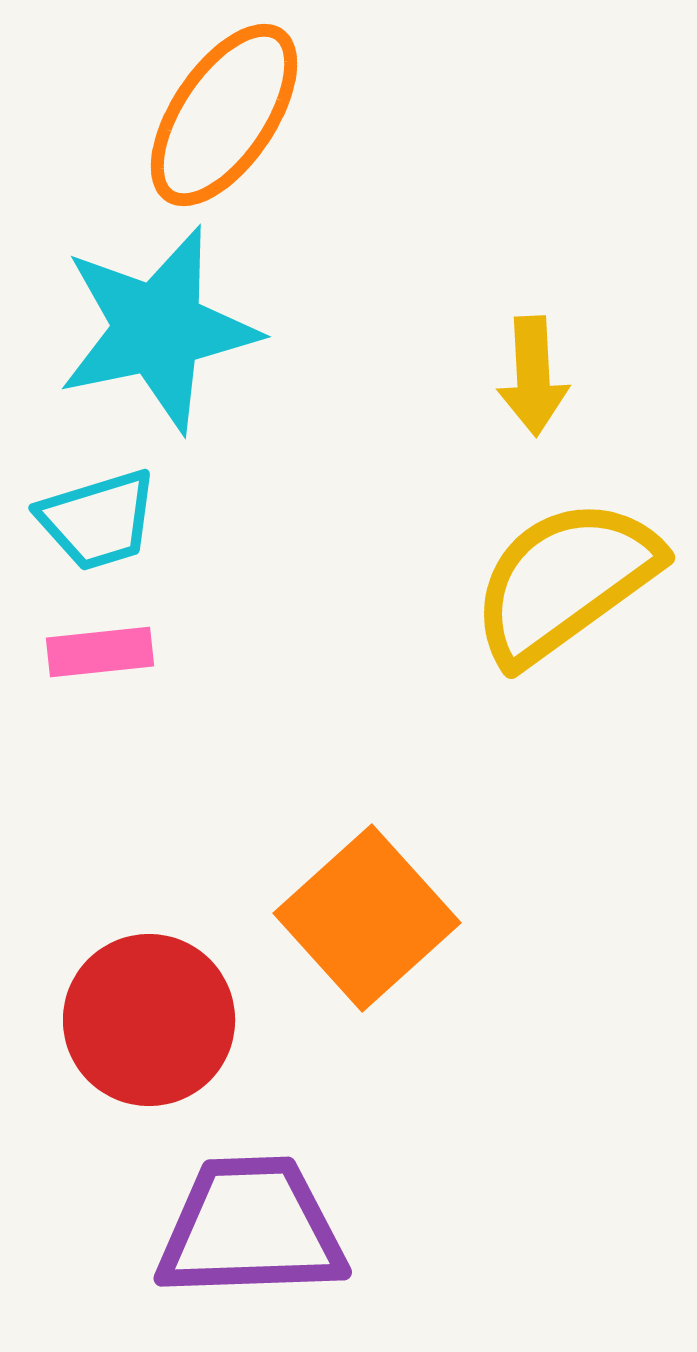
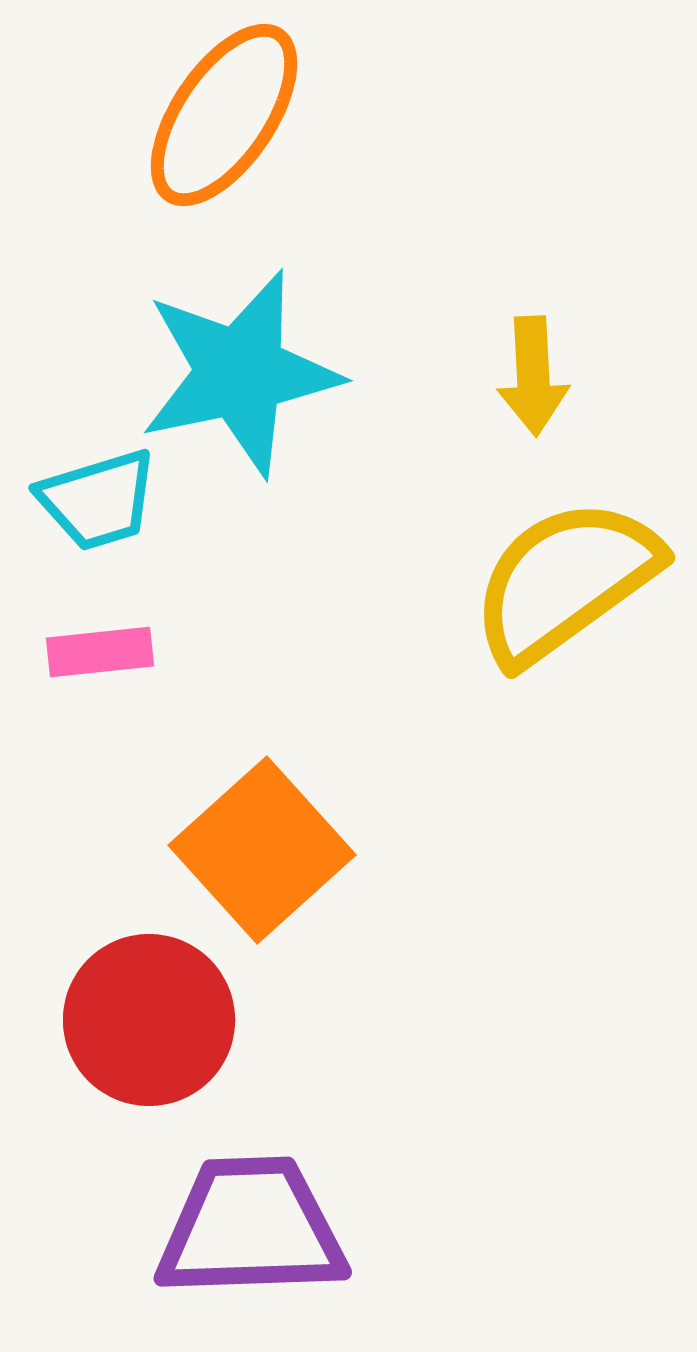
cyan star: moved 82 px right, 44 px down
cyan trapezoid: moved 20 px up
orange square: moved 105 px left, 68 px up
